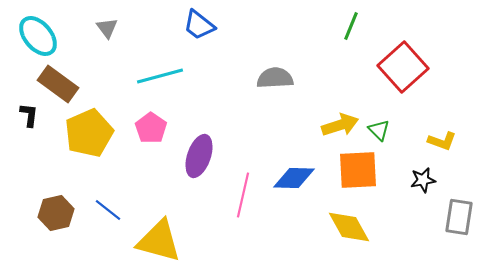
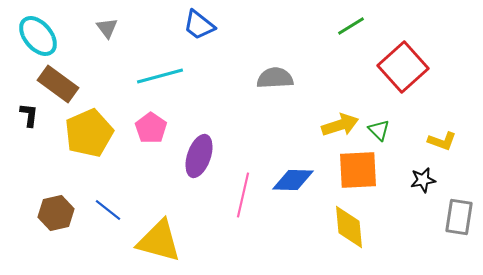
green line: rotated 36 degrees clockwise
blue diamond: moved 1 px left, 2 px down
yellow diamond: rotated 24 degrees clockwise
